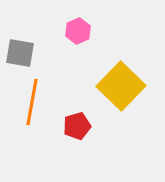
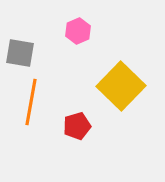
orange line: moved 1 px left
